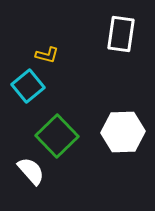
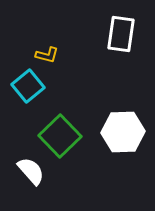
green square: moved 3 px right
